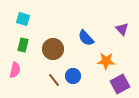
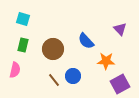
purple triangle: moved 2 px left
blue semicircle: moved 3 px down
